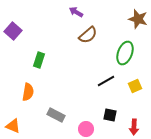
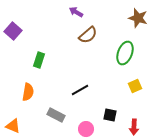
brown star: moved 1 px up
black line: moved 26 px left, 9 px down
